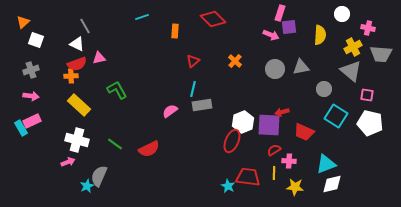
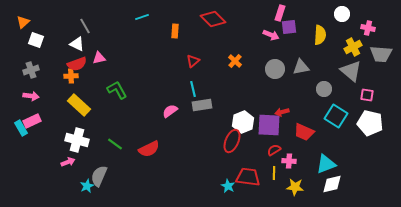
cyan line at (193, 89): rotated 28 degrees counterclockwise
